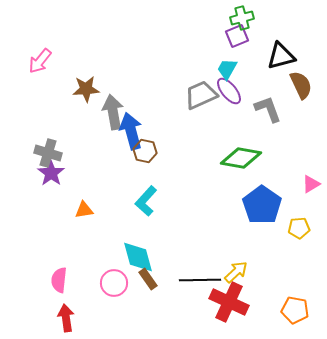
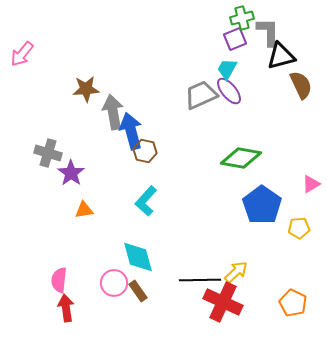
purple square: moved 2 px left, 3 px down
pink arrow: moved 18 px left, 7 px up
gray L-shape: moved 77 px up; rotated 20 degrees clockwise
purple star: moved 20 px right
brown rectangle: moved 10 px left, 12 px down
red cross: moved 6 px left
orange pentagon: moved 2 px left, 7 px up; rotated 16 degrees clockwise
red arrow: moved 10 px up
